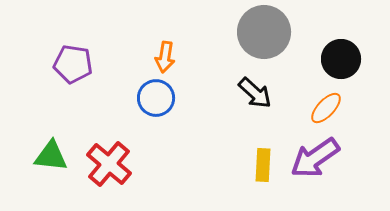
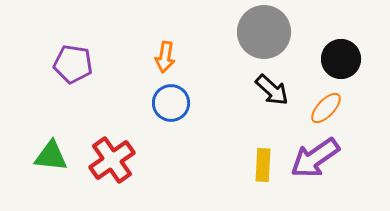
black arrow: moved 17 px right, 3 px up
blue circle: moved 15 px right, 5 px down
red cross: moved 3 px right, 4 px up; rotated 15 degrees clockwise
